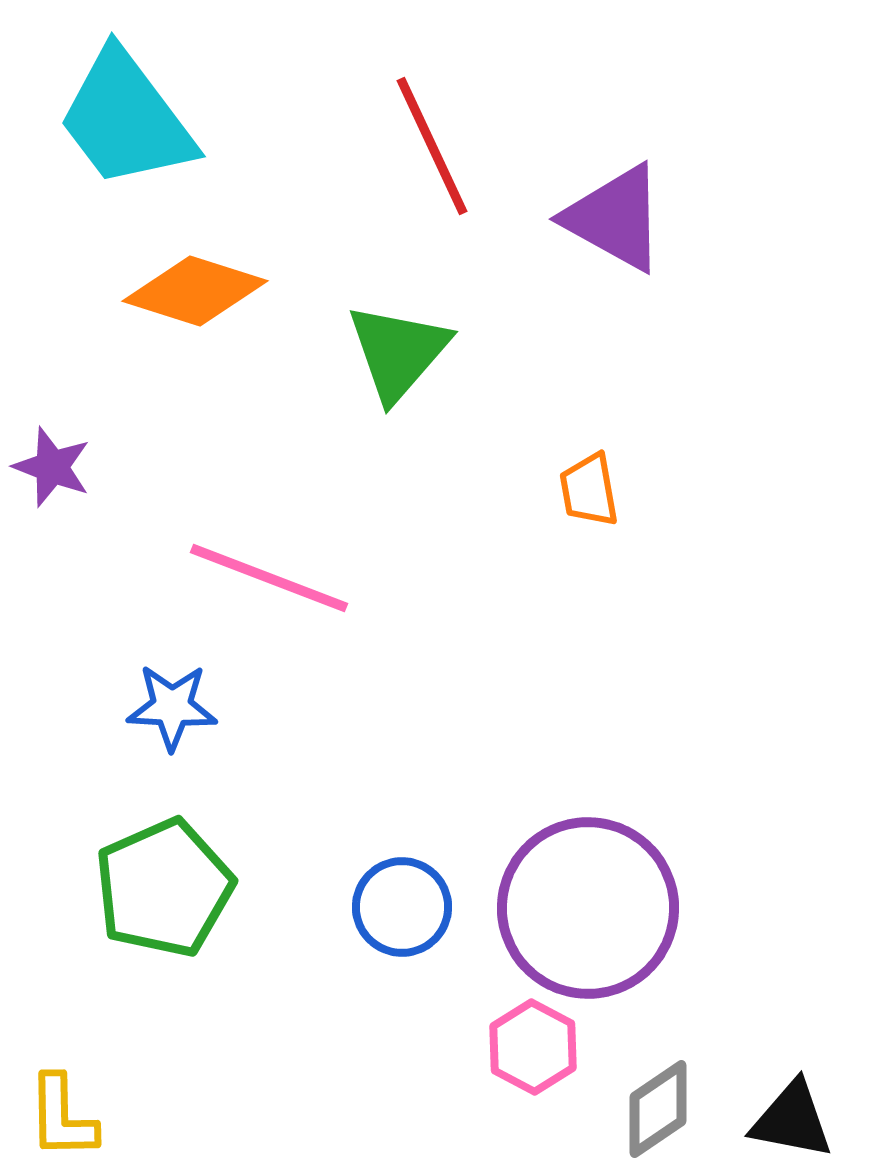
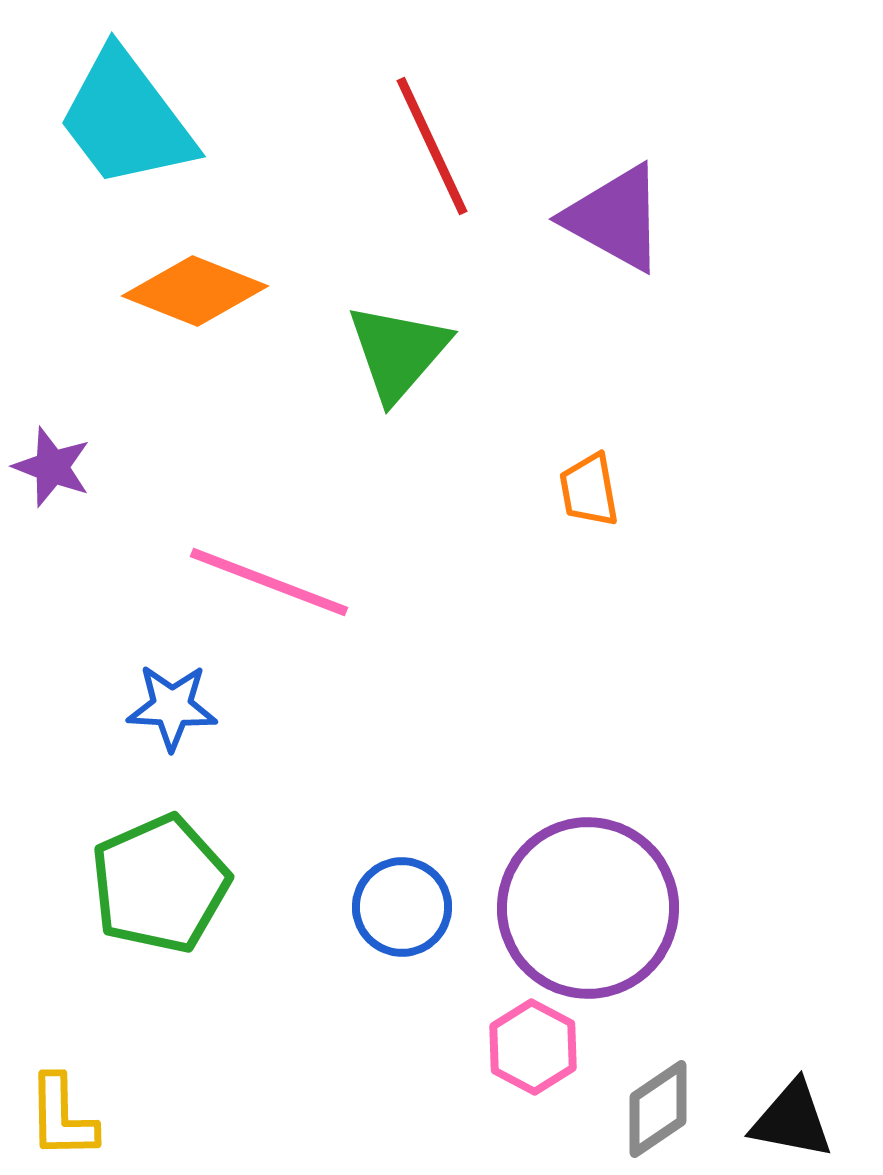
orange diamond: rotated 4 degrees clockwise
pink line: moved 4 px down
green pentagon: moved 4 px left, 4 px up
